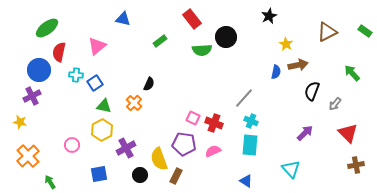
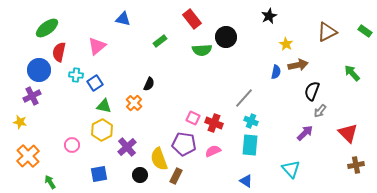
gray arrow at (335, 104): moved 15 px left, 7 px down
purple cross at (126, 148): moved 1 px right, 1 px up; rotated 12 degrees counterclockwise
